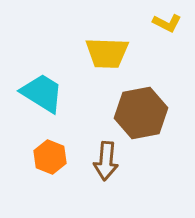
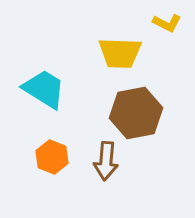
yellow trapezoid: moved 13 px right
cyan trapezoid: moved 2 px right, 4 px up
brown hexagon: moved 5 px left
orange hexagon: moved 2 px right
